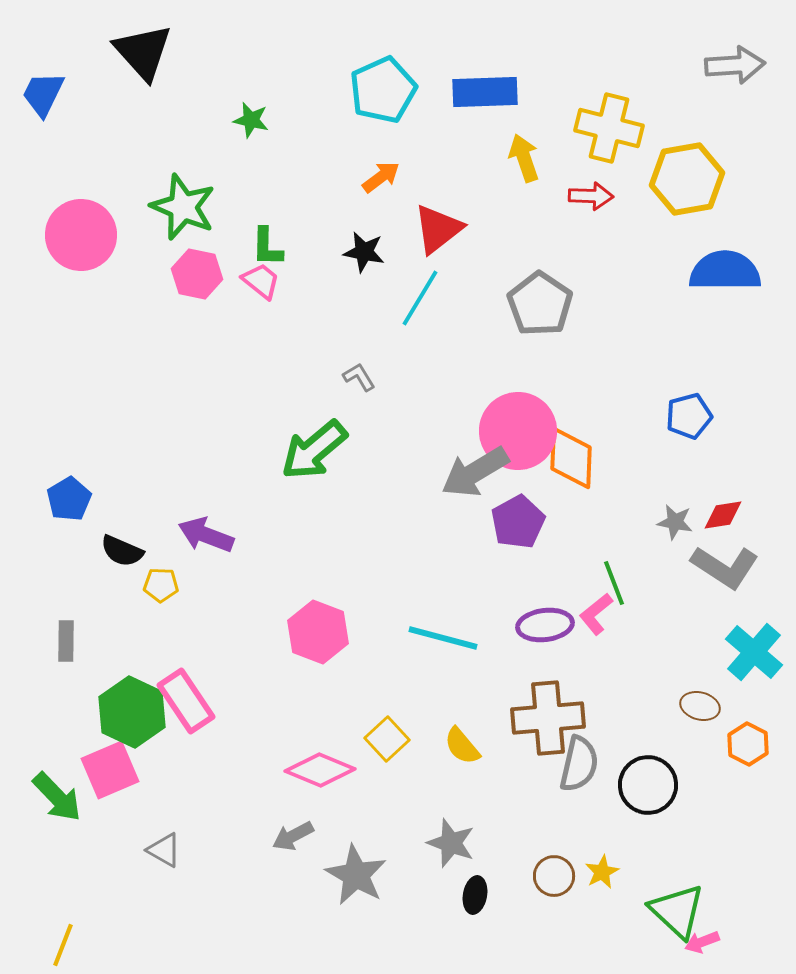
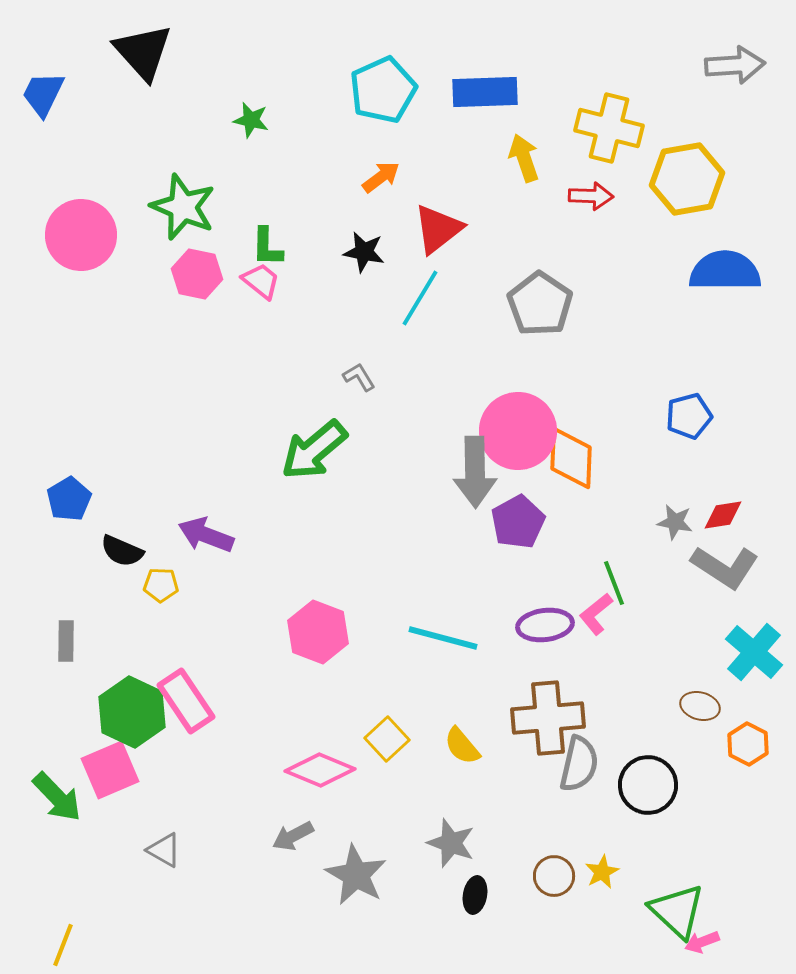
gray arrow at (475, 472): rotated 60 degrees counterclockwise
